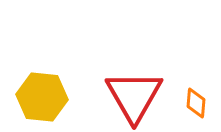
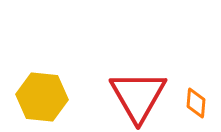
red triangle: moved 4 px right
